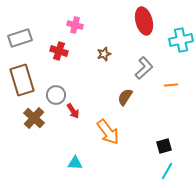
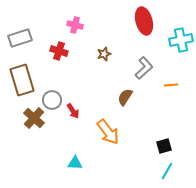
gray circle: moved 4 px left, 5 px down
